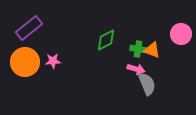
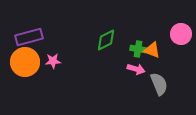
purple rectangle: moved 9 px down; rotated 24 degrees clockwise
gray semicircle: moved 12 px right
